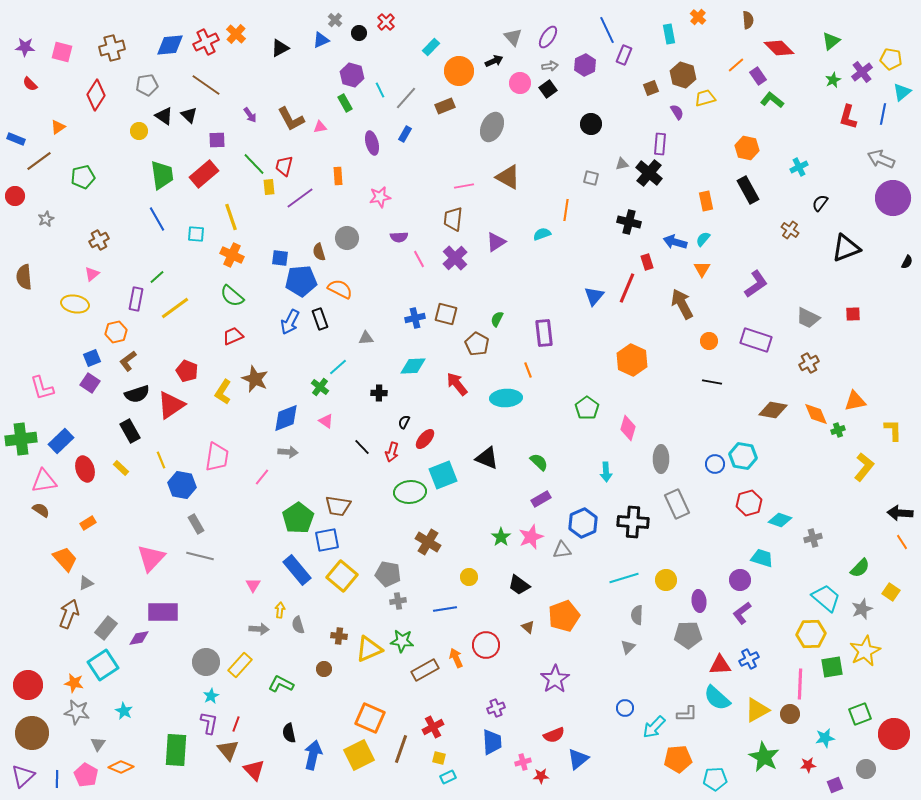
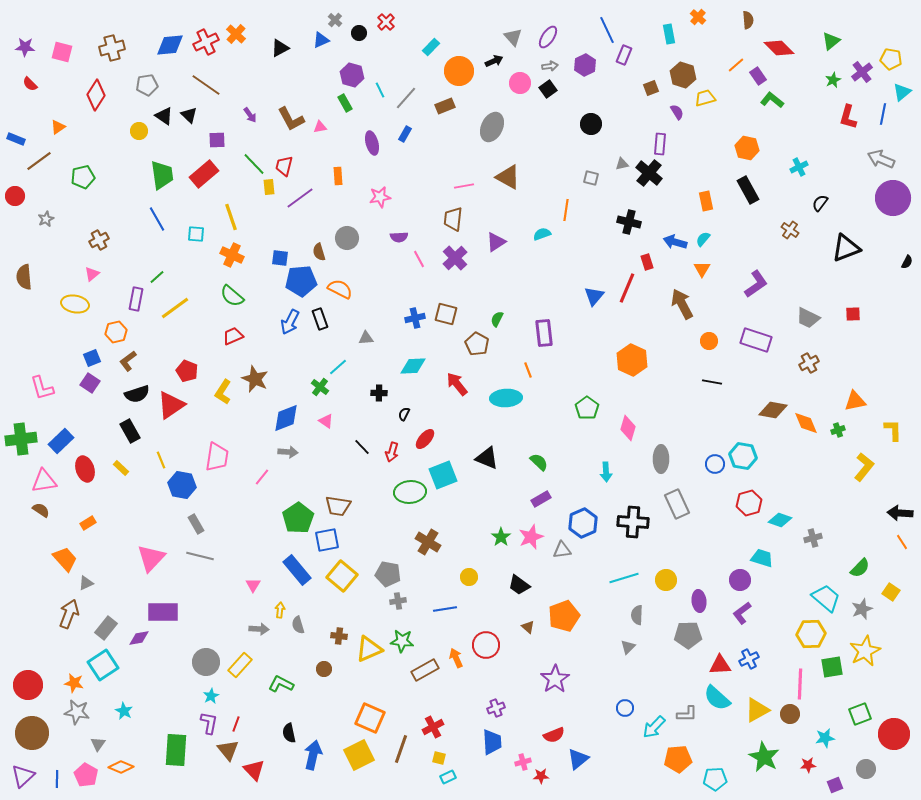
orange diamond at (816, 414): moved 10 px left, 9 px down
black semicircle at (404, 422): moved 8 px up
